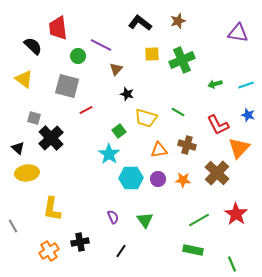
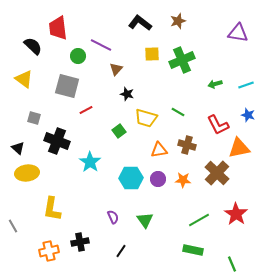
black cross at (51, 138): moved 6 px right, 3 px down; rotated 25 degrees counterclockwise
orange triangle at (239, 148): rotated 35 degrees clockwise
cyan star at (109, 154): moved 19 px left, 8 px down
orange cross at (49, 251): rotated 18 degrees clockwise
